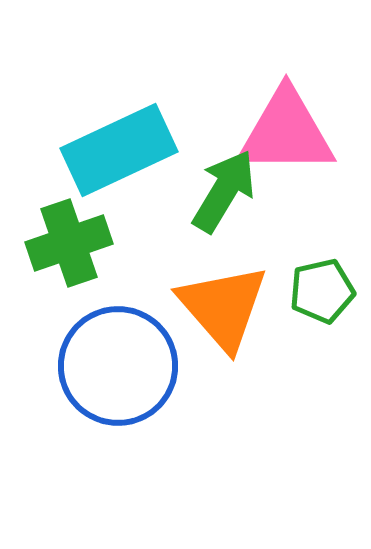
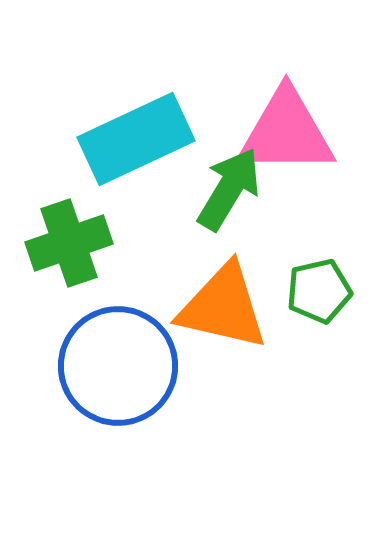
cyan rectangle: moved 17 px right, 11 px up
green arrow: moved 5 px right, 2 px up
green pentagon: moved 3 px left
orange triangle: rotated 36 degrees counterclockwise
